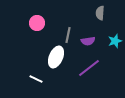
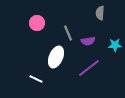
gray line: moved 2 px up; rotated 35 degrees counterclockwise
cyan star: moved 4 px down; rotated 16 degrees clockwise
